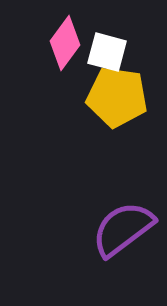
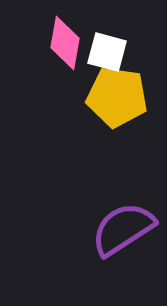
pink diamond: rotated 26 degrees counterclockwise
purple semicircle: rotated 4 degrees clockwise
